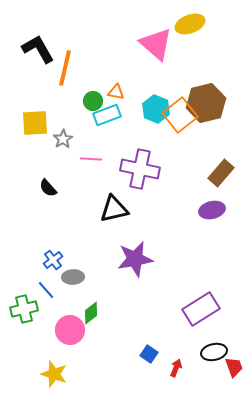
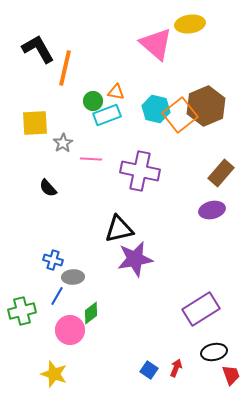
yellow ellipse: rotated 12 degrees clockwise
brown hexagon: moved 3 px down; rotated 9 degrees counterclockwise
cyan hexagon: rotated 8 degrees counterclockwise
gray star: moved 4 px down
purple cross: moved 2 px down
black triangle: moved 5 px right, 20 px down
blue cross: rotated 36 degrees counterclockwise
blue line: moved 11 px right, 6 px down; rotated 72 degrees clockwise
green cross: moved 2 px left, 2 px down
blue square: moved 16 px down
red trapezoid: moved 3 px left, 8 px down
